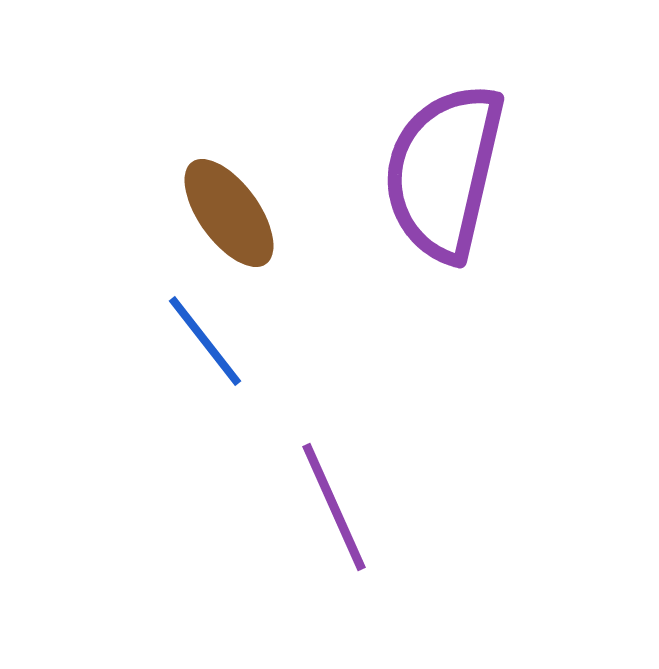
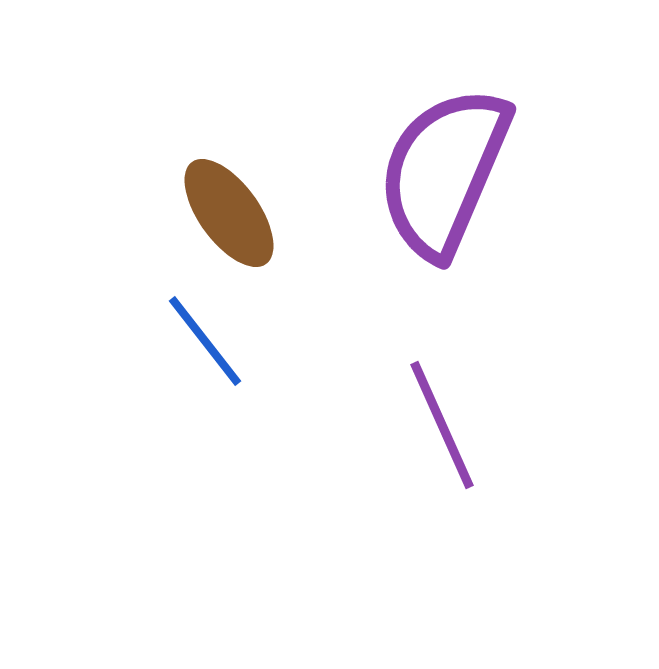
purple semicircle: rotated 10 degrees clockwise
purple line: moved 108 px right, 82 px up
